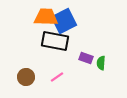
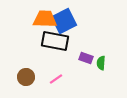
orange trapezoid: moved 1 px left, 2 px down
pink line: moved 1 px left, 2 px down
